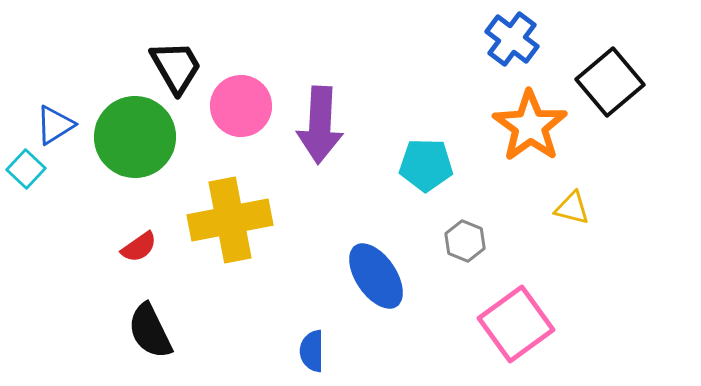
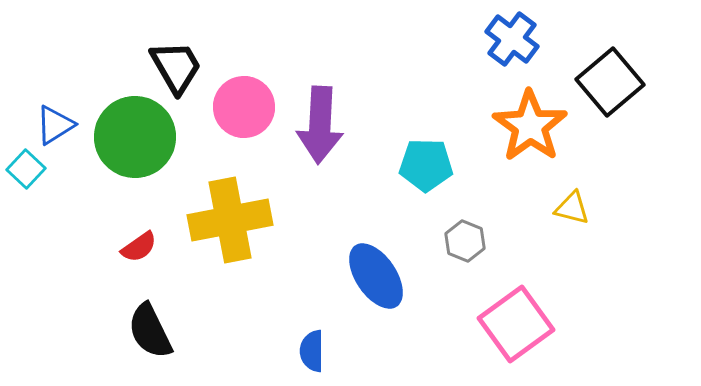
pink circle: moved 3 px right, 1 px down
